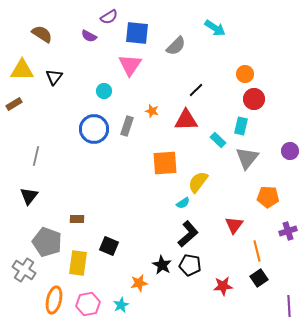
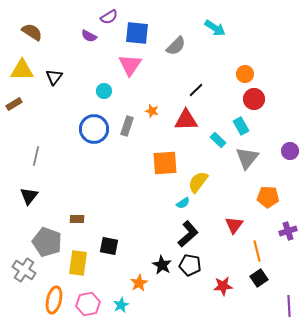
brown semicircle at (42, 34): moved 10 px left, 2 px up
cyan rectangle at (241, 126): rotated 42 degrees counterclockwise
black square at (109, 246): rotated 12 degrees counterclockwise
orange star at (139, 283): rotated 18 degrees counterclockwise
